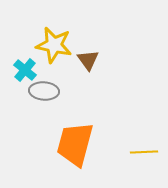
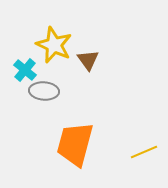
yellow star: rotated 12 degrees clockwise
yellow line: rotated 20 degrees counterclockwise
